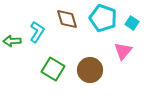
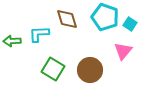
cyan pentagon: moved 2 px right, 1 px up
cyan square: moved 2 px left, 1 px down
cyan L-shape: moved 2 px right, 2 px down; rotated 125 degrees counterclockwise
